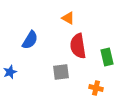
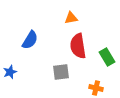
orange triangle: moved 3 px right; rotated 40 degrees counterclockwise
green rectangle: rotated 18 degrees counterclockwise
